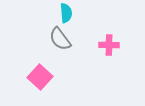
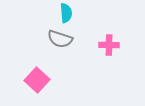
gray semicircle: rotated 35 degrees counterclockwise
pink square: moved 3 px left, 3 px down
